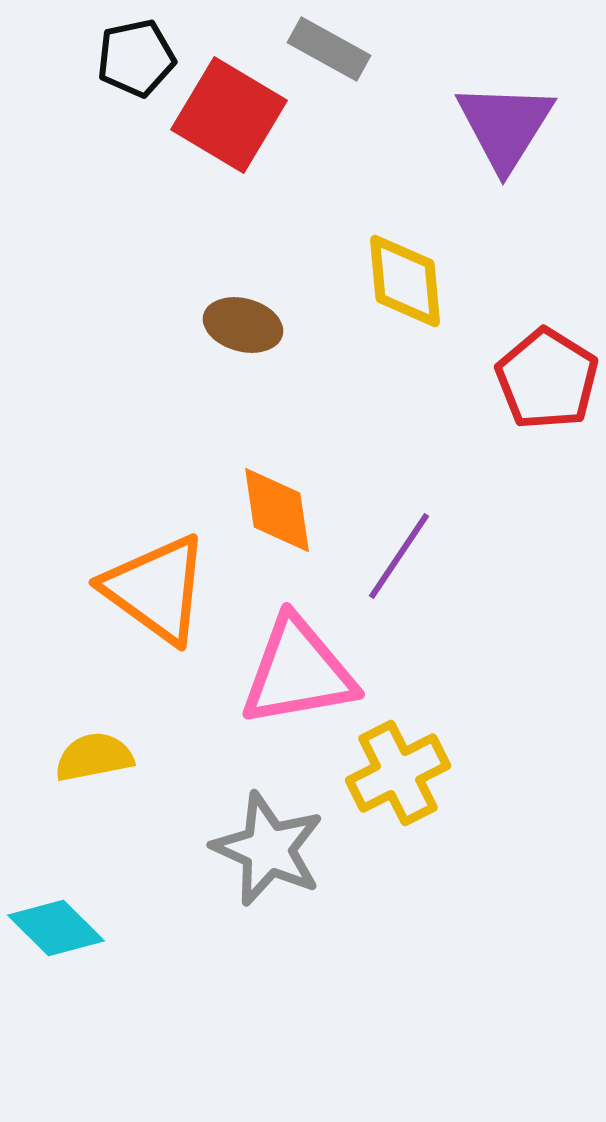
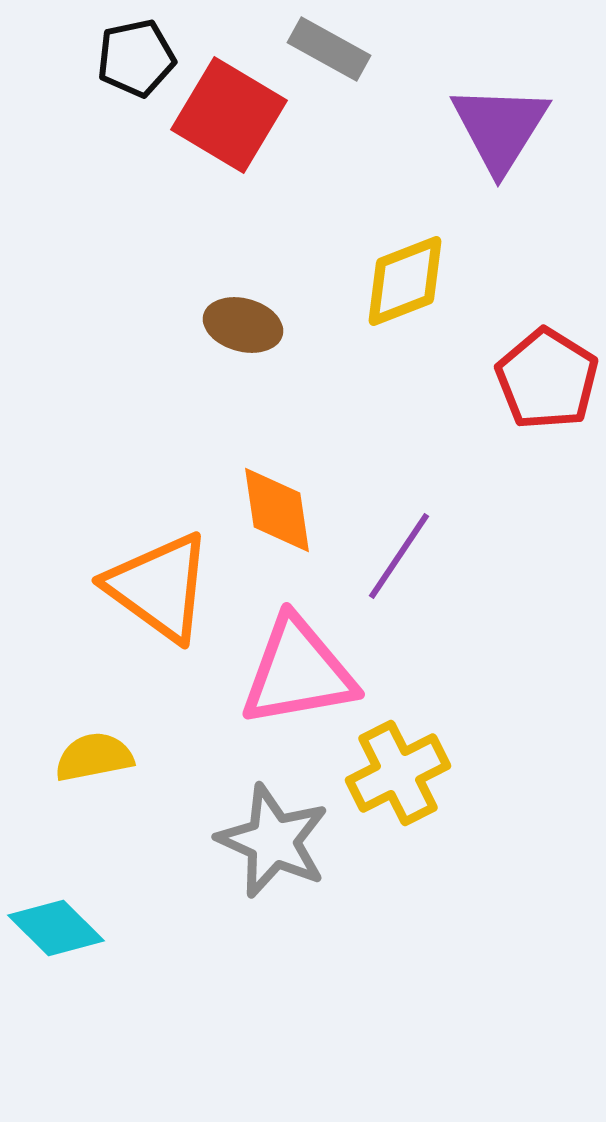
purple triangle: moved 5 px left, 2 px down
yellow diamond: rotated 74 degrees clockwise
orange triangle: moved 3 px right, 2 px up
gray star: moved 5 px right, 8 px up
